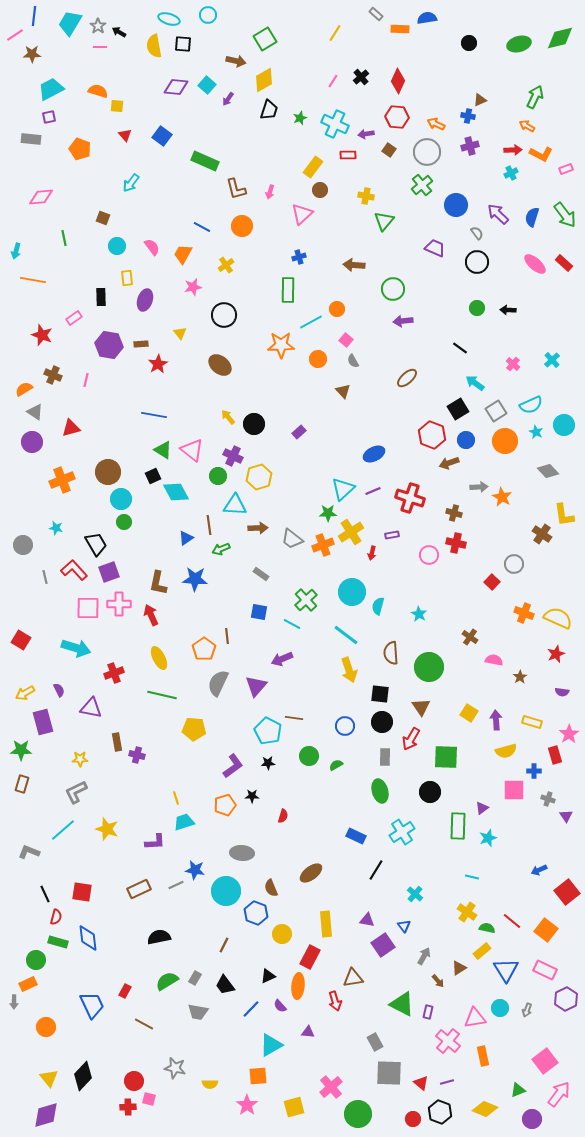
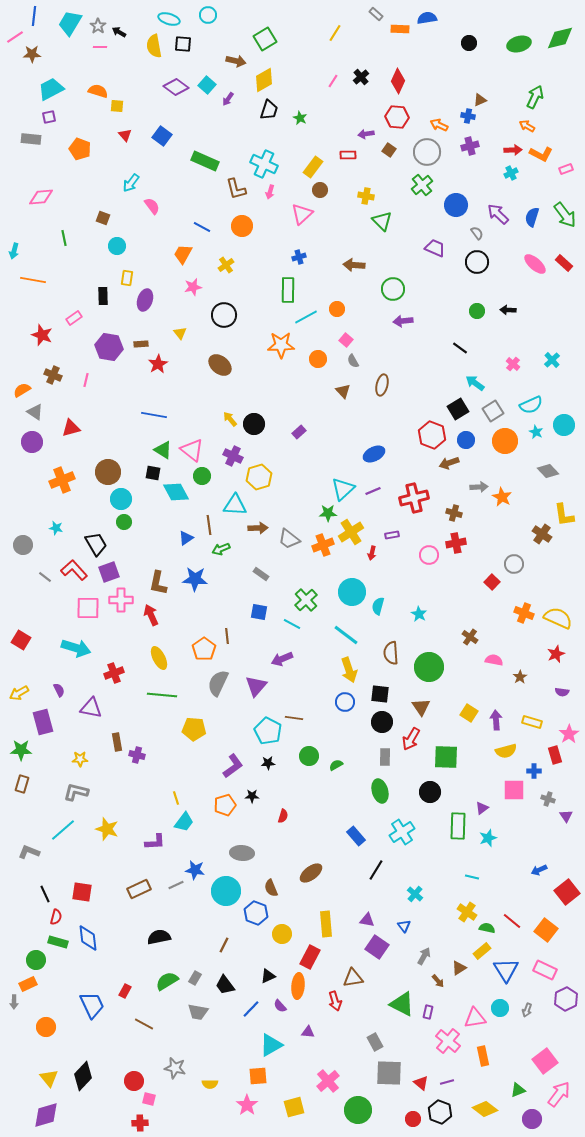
pink line at (15, 35): moved 2 px down
purple diamond at (176, 87): rotated 30 degrees clockwise
green star at (300, 118): rotated 24 degrees counterclockwise
cyan cross at (335, 124): moved 71 px left, 40 px down
orange arrow at (436, 124): moved 3 px right, 1 px down
green triangle at (384, 221): moved 2 px left; rotated 25 degrees counterclockwise
pink semicircle at (152, 247): moved 41 px up
cyan arrow at (16, 251): moved 2 px left
yellow rectangle at (127, 278): rotated 14 degrees clockwise
black rectangle at (101, 297): moved 2 px right, 1 px up
green circle at (477, 308): moved 3 px down
cyan line at (311, 322): moved 5 px left, 5 px up
purple hexagon at (109, 345): moved 2 px down
brown ellipse at (407, 378): moved 25 px left, 7 px down; rotated 35 degrees counterclockwise
orange semicircle at (24, 389): moved 2 px left, 1 px down
gray square at (496, 411): moved 3 px left
yellow arrow at (228, 417): moved 2 px right, 2 px down
black square at (153, 476): moved 3 px up; rotated 35 degrees clockwise
green circle at (218, 476): moved 16 px left
red cross at (410, 498): moved 4 px right; rotated 32 degrees counterclockwise
gray trapezoid at (292, 539): moved 3 px left
red cross at (456, 543): rotated 24 degrees counterclockwise
gray line at (45, 577): rotated 40 degrees counterclockwise
pink cross at (119, 604): moved 2 px right, 4 px up
yellow arrow at (25, 693): moved 6 px left
green line at (162, 695): rotated 8 degrees counterclockwise
blue circle at (345, 726): moved 24 px up
gray L-shape at (76, 792): rotated 40 degrees clockwise
cyan trapezoid at (184, 822): rotated 145 degrees clockwise
blue rectangle at (356, 836): rotated 24 degrees clockwise
purple square at (383, 945): moved 6 px left, 2 px down; rotated 20 degrees counterclockwise
pink cross at (331, 1087): moved 3 px left, 6 px up
red cross at (128, 1107): moved 12 px right, 16 px down
yellow diamond at (485, 1109): rotated 15 degrees clockwise
green circle at (358, 1114): moved 4 px up
